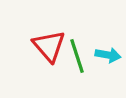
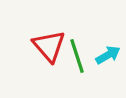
cyan arrow: rotated 40 degrees counterclockwise
